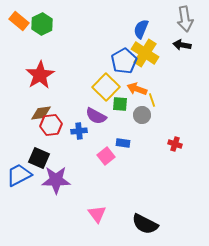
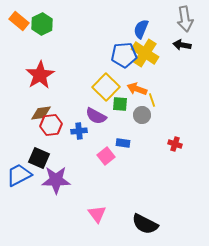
blue pentagon: moved 6 px up; rotated 25 degrees clockwise
